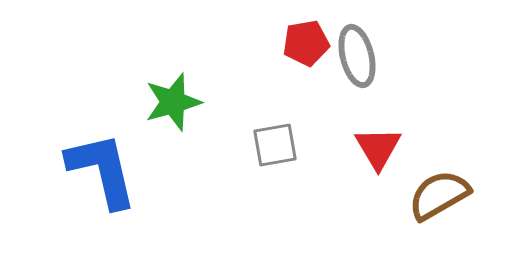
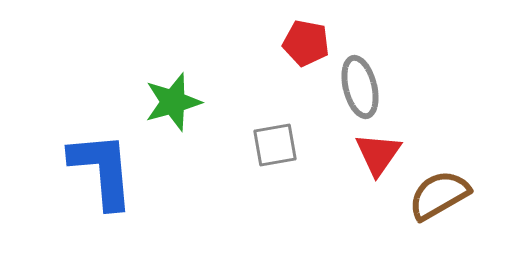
red pentagon: rotated 21 degrees clockwise
gray ellipse: moved 3 px right, 31 px down
red triangle: moved 6 px down; rotated 6 degrees clockwise
blue L-shape: rotated 8 degrees clockwise
